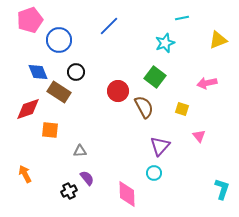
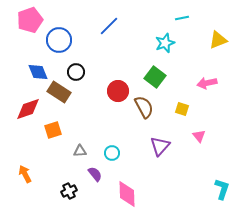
orange square: moved 3 px right; rotated 24 degrees counterclockwise
cyan circle: moved 42 px left, 20 px up
purple semicircle: moved 8 px right, 4 px up
